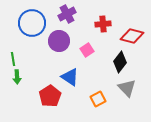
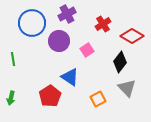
red cross: rotated 28 degrees counterclockwise
red diamond: rotated 15 degrees clockwise
green arrow: moved 6 px left, 21 px down; rotated 16 degrees clockwise
